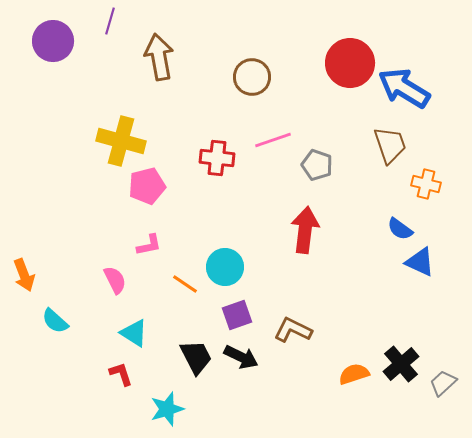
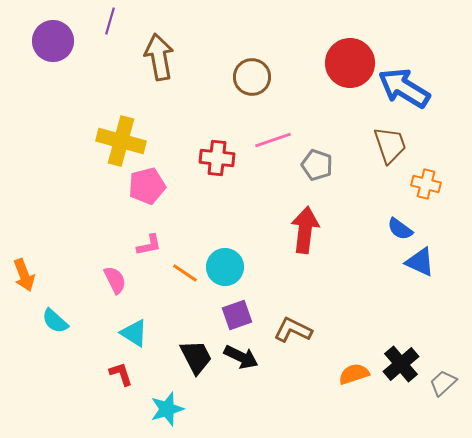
orange line: moved 11 px up
